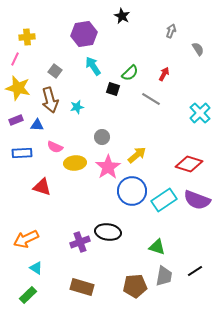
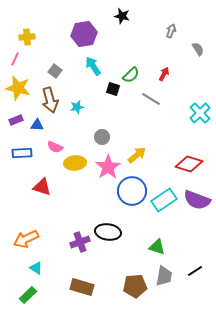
black star: rotated 14 degrees counterclockwise
green semicircle: moved 1 px right, 2 px down
